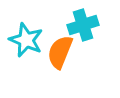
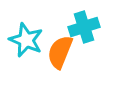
cyan cross: moved 1 px right, 2 px down
